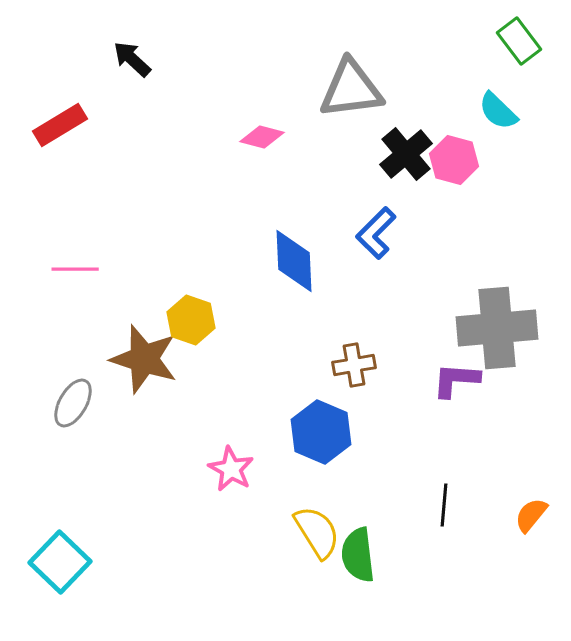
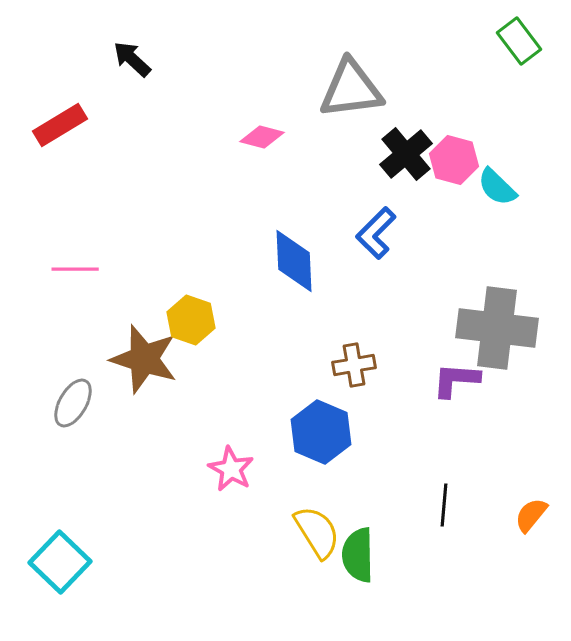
cyan semicircle: moved 1 px left, 76 px down
gray cross: rotated 12 degrees clockwise
green semicircle: rotated 6 degrees clockwise
